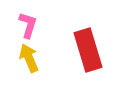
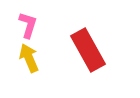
red rectangle: rotated 12 degrees counterclockwise
